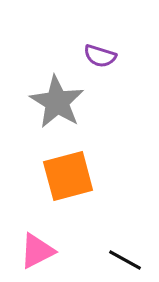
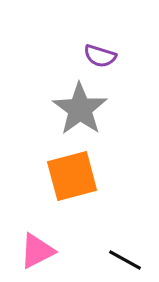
gray star: moved 23 px right, 7 px down; rotated 4 degrees clockwise
orange square: moved 4 px right
